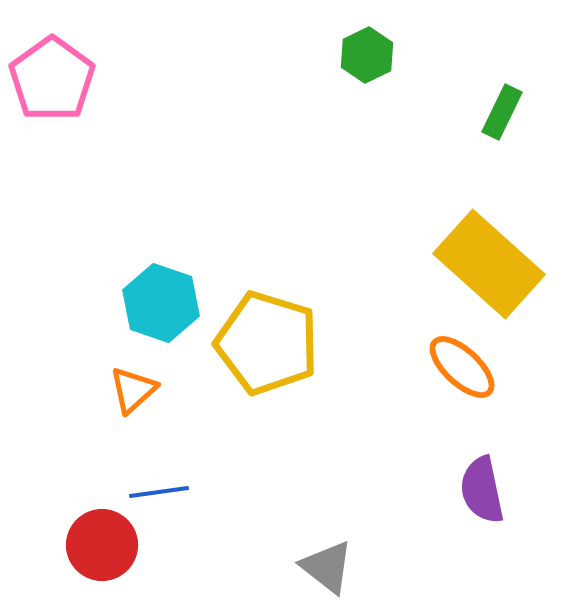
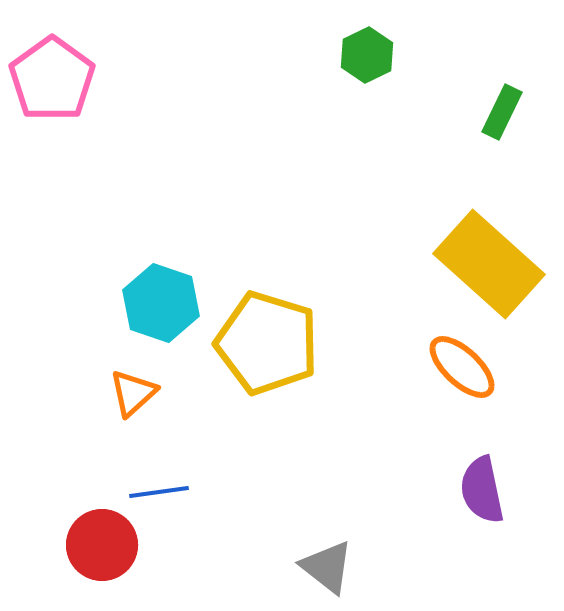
orange triangle: moved 3 px down
